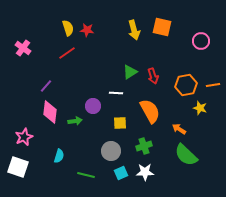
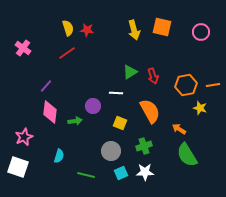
pink circle: moved 9 px up
yellow square: rotated 24 degrees clockwise
green semicircle: moved 1 px right; rotated 15 degrees clockwise
